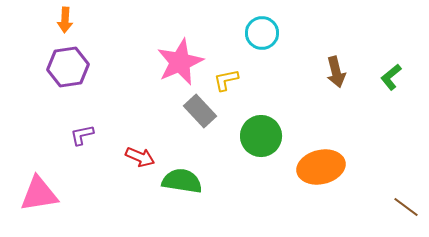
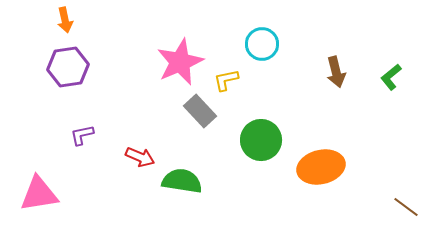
orange arrow: rotated 15 degrees counterclockwise
cyan circle: moved 11 px down
green circle: moved 4 px down
